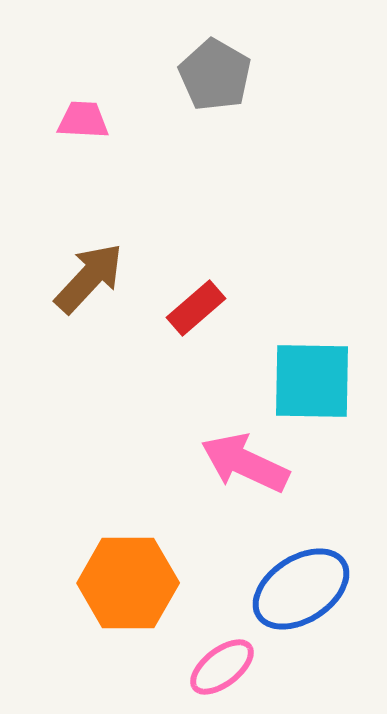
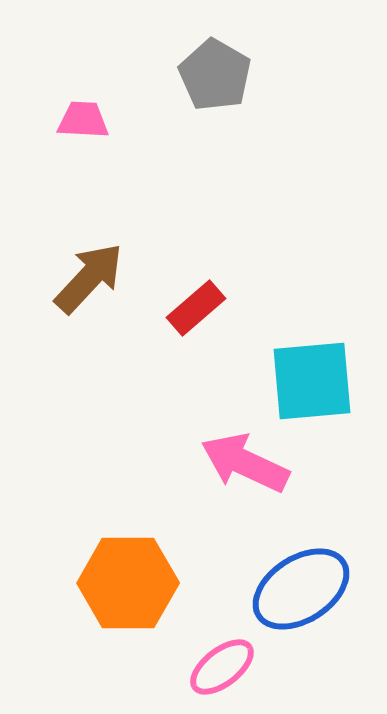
cyan square: rotated 6 degrees counterclockwise
